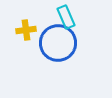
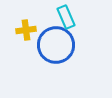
blue circle: moved 2 px left, 2 px down
